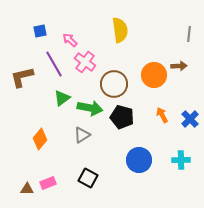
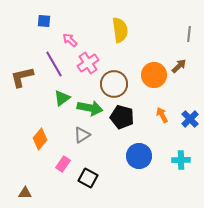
blue square: moved 4 px right, 10 px up; rotated 16 degrees clockwise
pink cross: moved 3 px right, 1 px down; rotated 20 degrees clockwise
brown arrow: rotated 42 degrees counterclockwise
blue circle: moved 4 px up
pink rectangle: moved 15 px right, 19 px up; rotated 35 degrees counterclockwise
brown triangle: moved 2 px left, 4 px down
